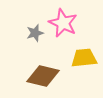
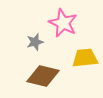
gray star: moved 9 px down
yellow trapezoid: moved 1 px right
